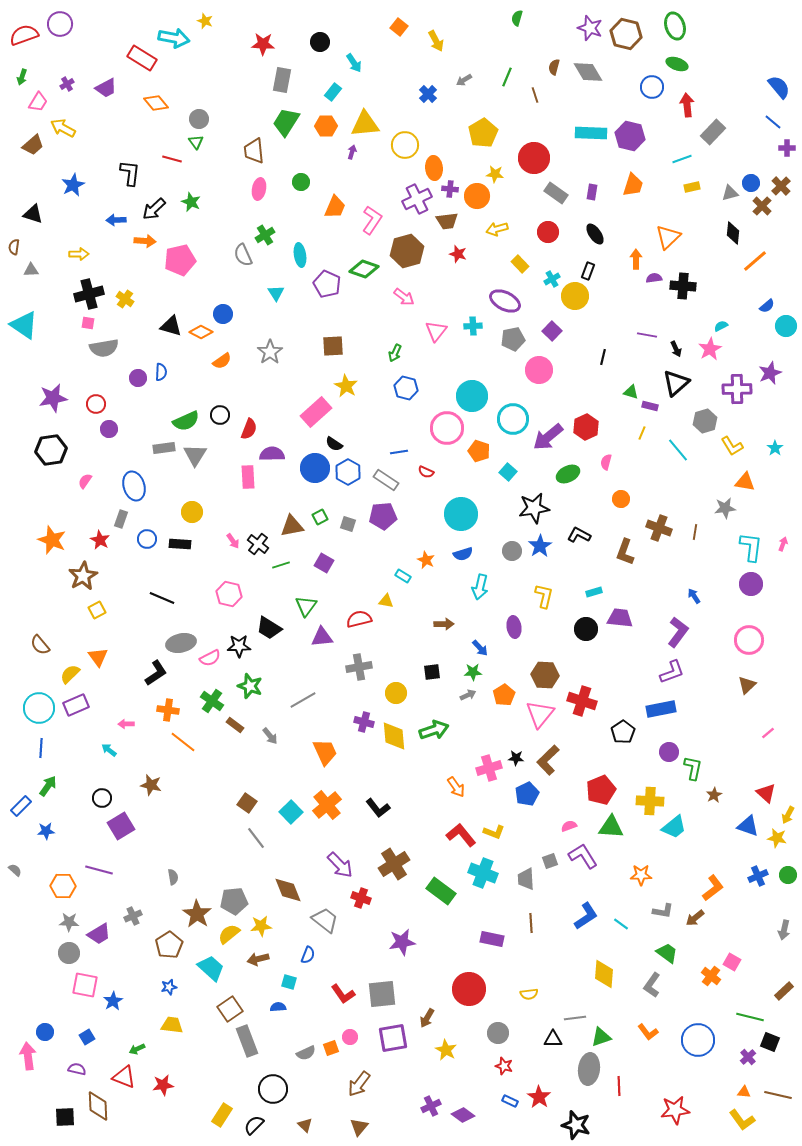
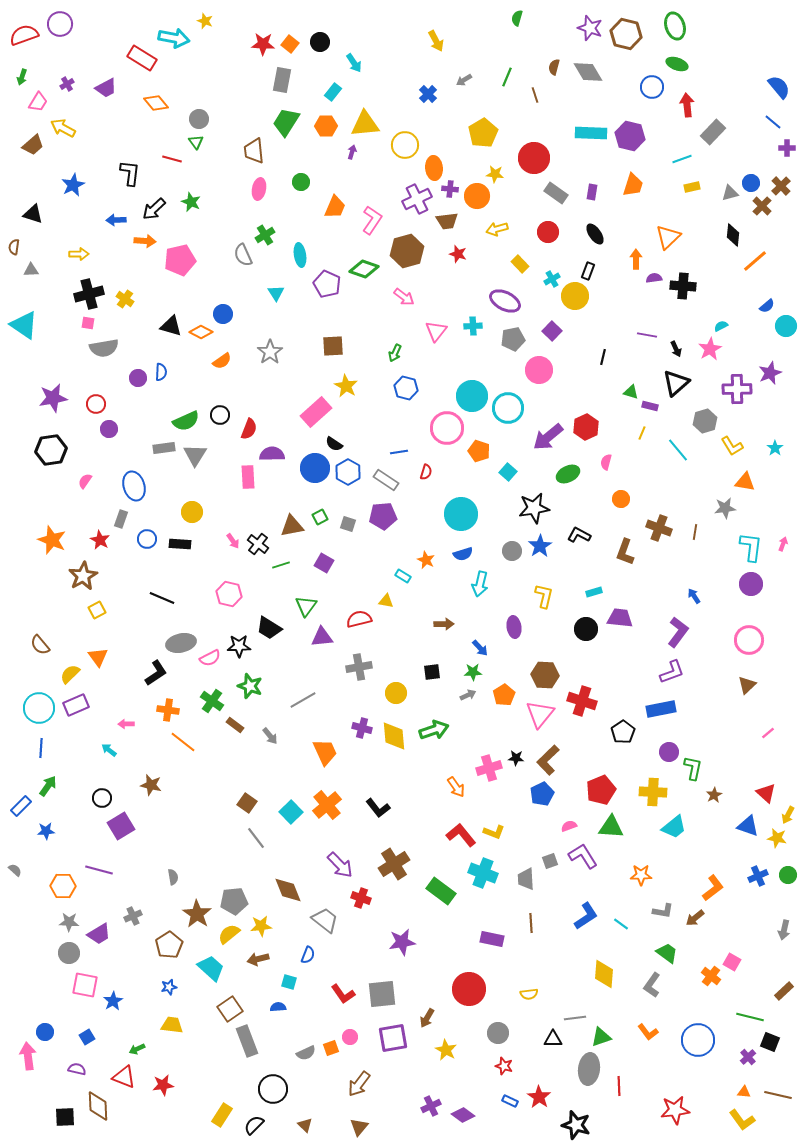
orange square at (399, 27): moved 109 px left, 17 px down
black diamond at (733, 233): moved 2 px down
cyan circle at (513, 419): moved 5 px left, 11 px up
red semicircle at (426, 472): rotated 98 degrees counterclockwise
cyan arrow at (480, 587): moved 3 px up
purple cross at (364, 722): moved 2 px left, 6 px down
blue pentagon at (527, 794): moved 15 px right
yellow cross at (650, 801): moved 3 px right, 9 px up
